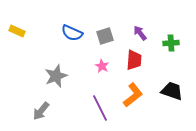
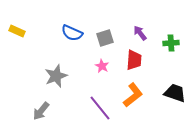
gray square: moved 2 px down
black trapezoid: moved 3 px right, 2 px down
purple line: rotated 12 degrees counterclockwise
